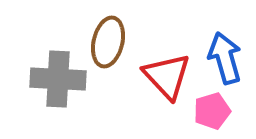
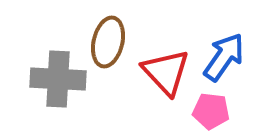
blue arrow: moved 1 px left, 1 px up; rotated 51 degrees clockwise
red triangle: moved 1 px left, 4 px up
pink pentagon: moved 1 px left; rotated 24 degrees clockwise
